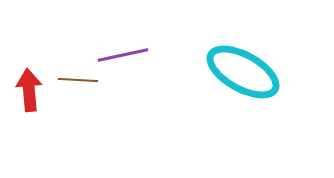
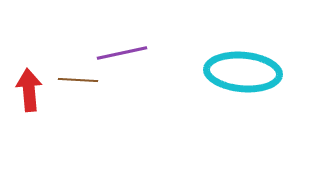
purple line: moved 1 px left, 2 px up
cyan ellipse: rotated 24 degrees counterclockwise
